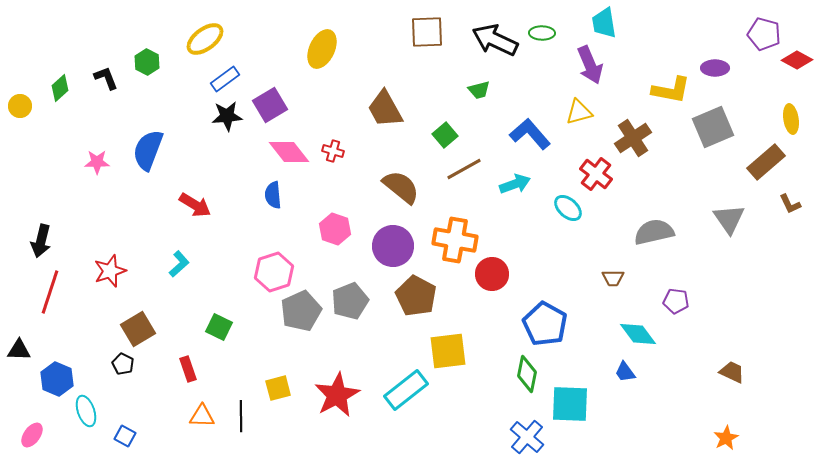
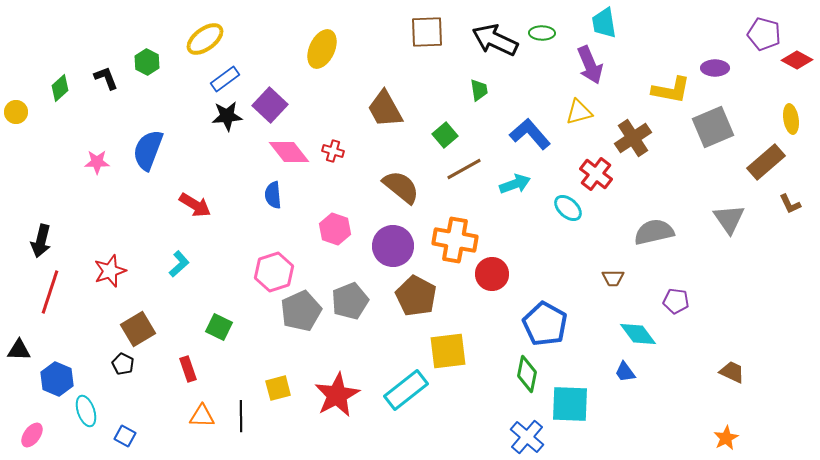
green trapezoid at (479, 90): rotated 85 degrees counterclockwise
purple square at (270, 105): rotated 16 degrees counterclockwise
yellow circle at (20, 106): moved 4 px left, 6 px down
